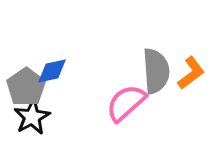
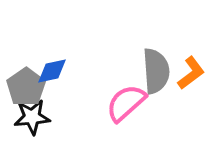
black star: rotated 24 degrees clockwise
